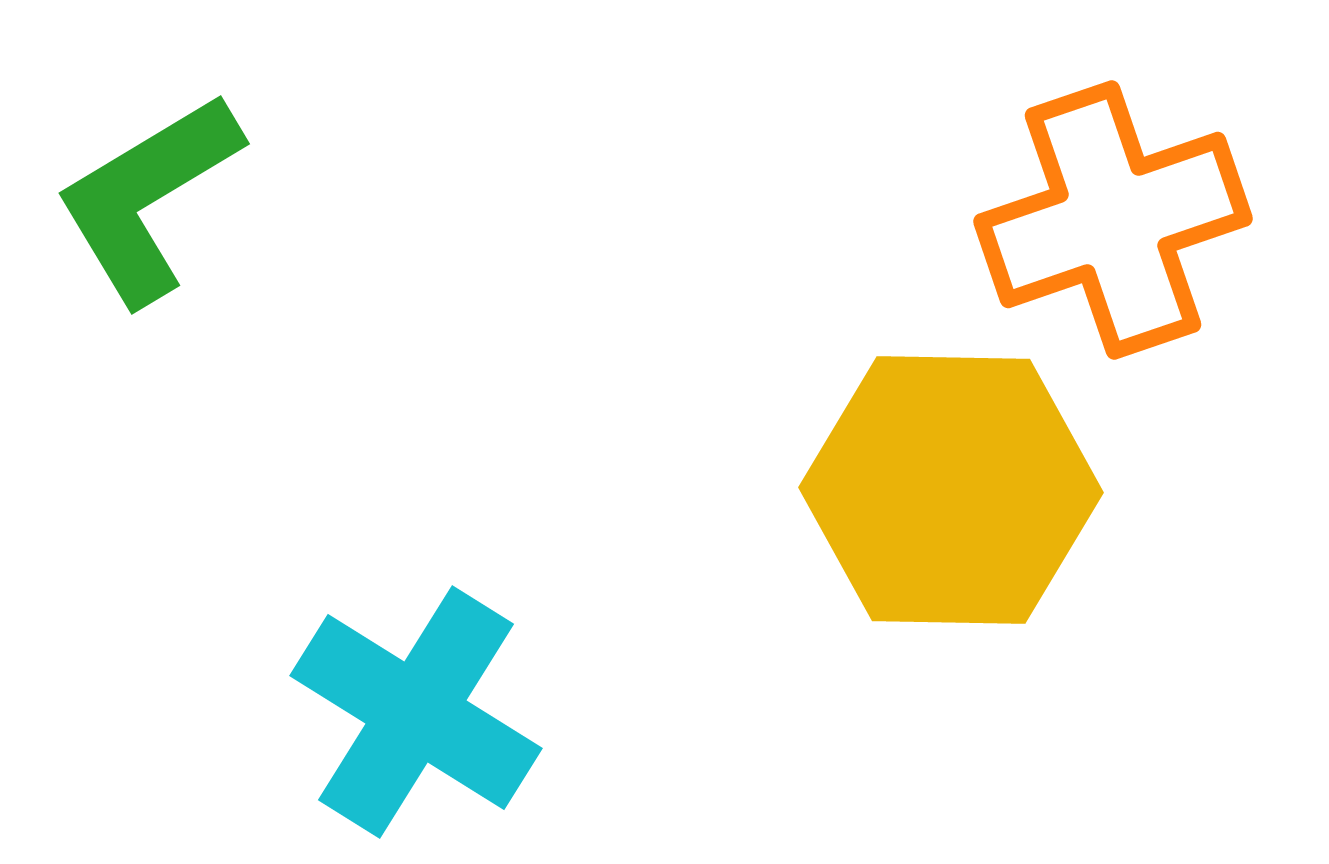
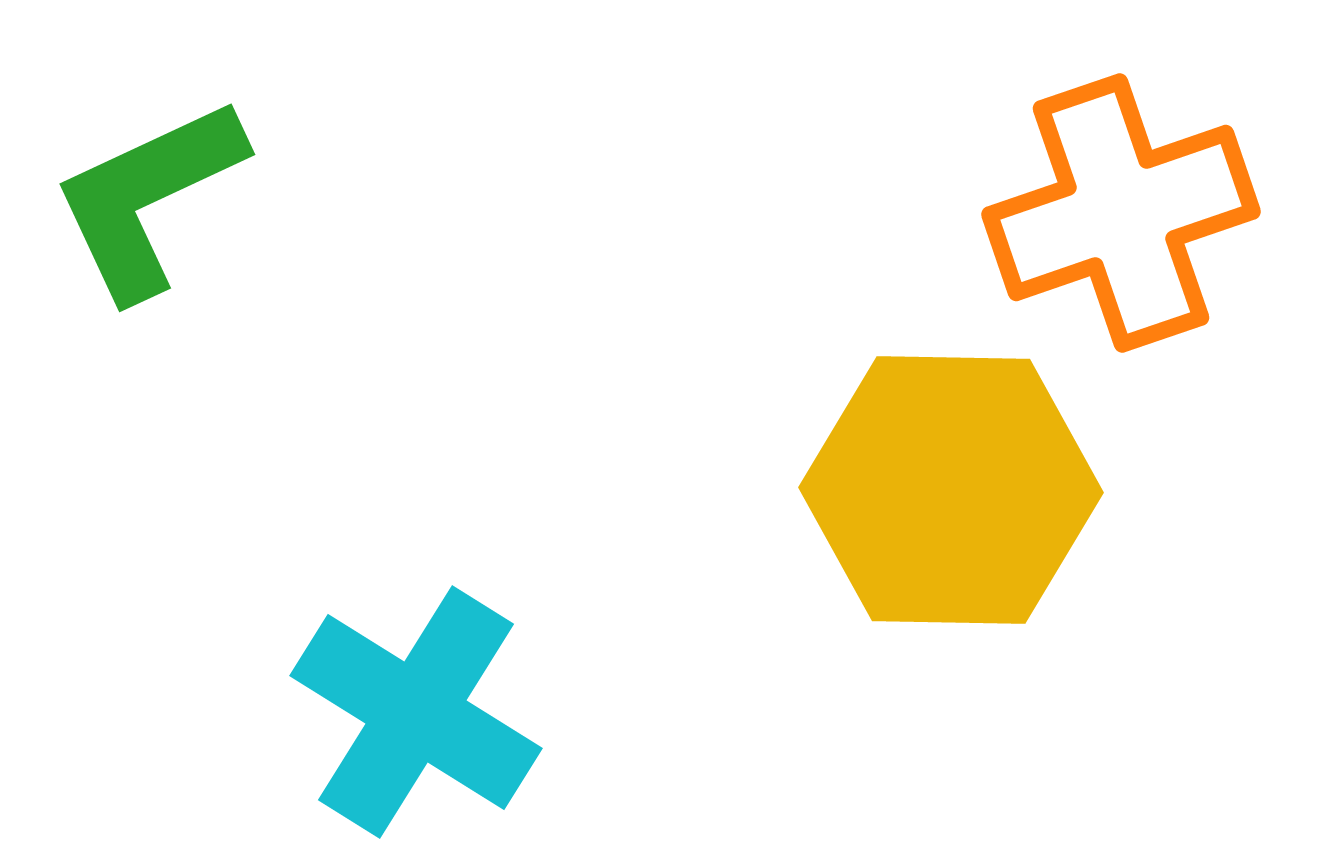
green L-shape: rotated 6 degrees clockwise
orange cross: moved 8 px right, 7 px up
